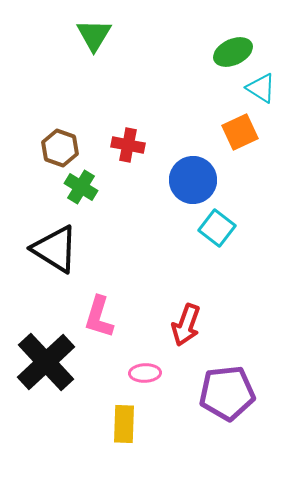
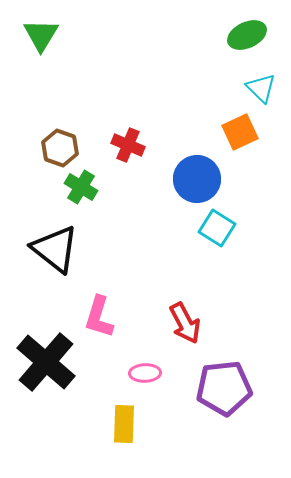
green triangle: moved 53 px left
green ellipse: moved 14 px right, 17 px up
cyan triangle: rotated 12 degrees clockwise
red cross: rotated 12 degrees clockwise
blue circle: moved 4 px right, 1 px up
cyan square: rotated 6 degrees counterclockwise
black triangle: rotated 6 degrees clockwise
red arrow: moved 1 px left, 2 px up; rotated 48 degrees counterclockwise
black cross: rotated 6 degrees counterclockwise
purple pentagon: moved 3 px left, 5 px up
